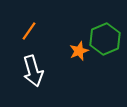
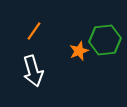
orange line: moved 5 px right
green hexagon: moved 1 px down; rotated 16 degrees clockwise
